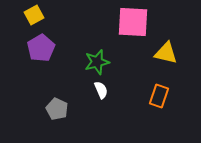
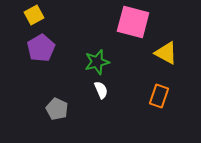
pink square: rotated 12 degrees clockwise
yellow triangle: rotated 15 degrees clockwise
